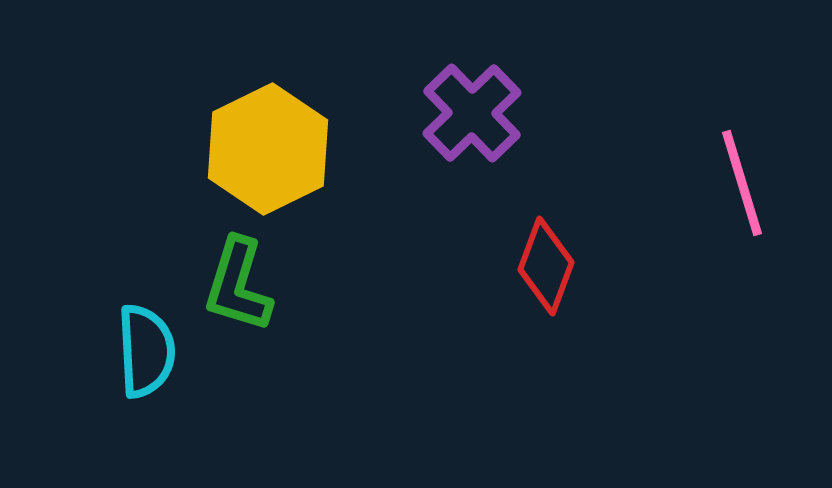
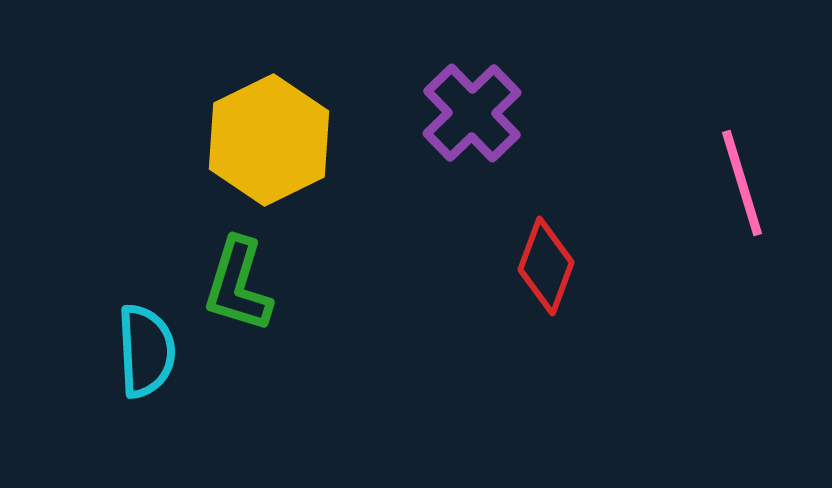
yellow hexagon: moved 1 px right, 9 px up
